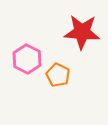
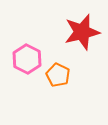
red star: rotated 18 degrees counterclockwise
